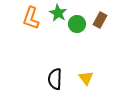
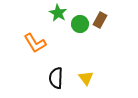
orange L-shape: moved 4 px right, 25 px down; rotated 50 degrees counterclockwise
green circle: moved 3 px right
black semicircle: moved 1 px right, 1 px up
